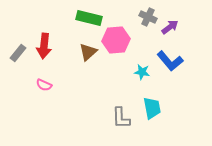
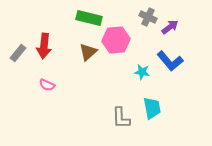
pink semicircle: moved 3 px right
